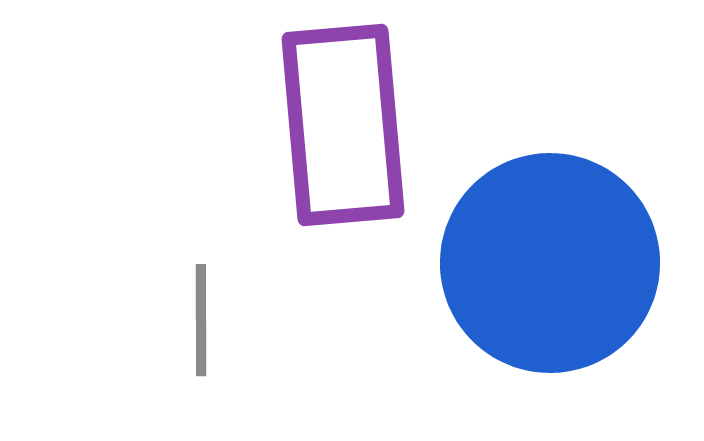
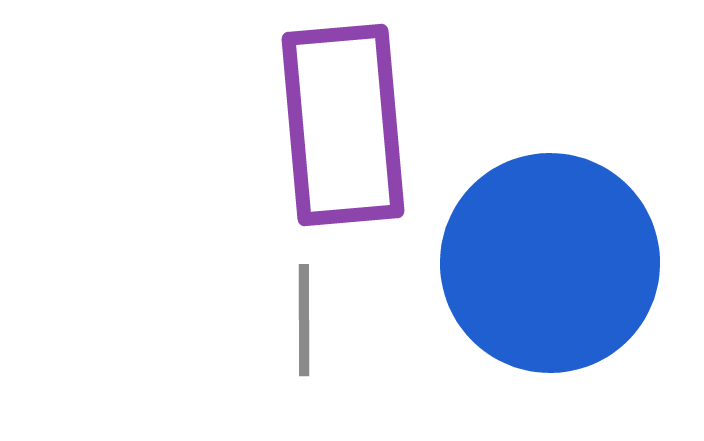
gray line: moved 103 px right
